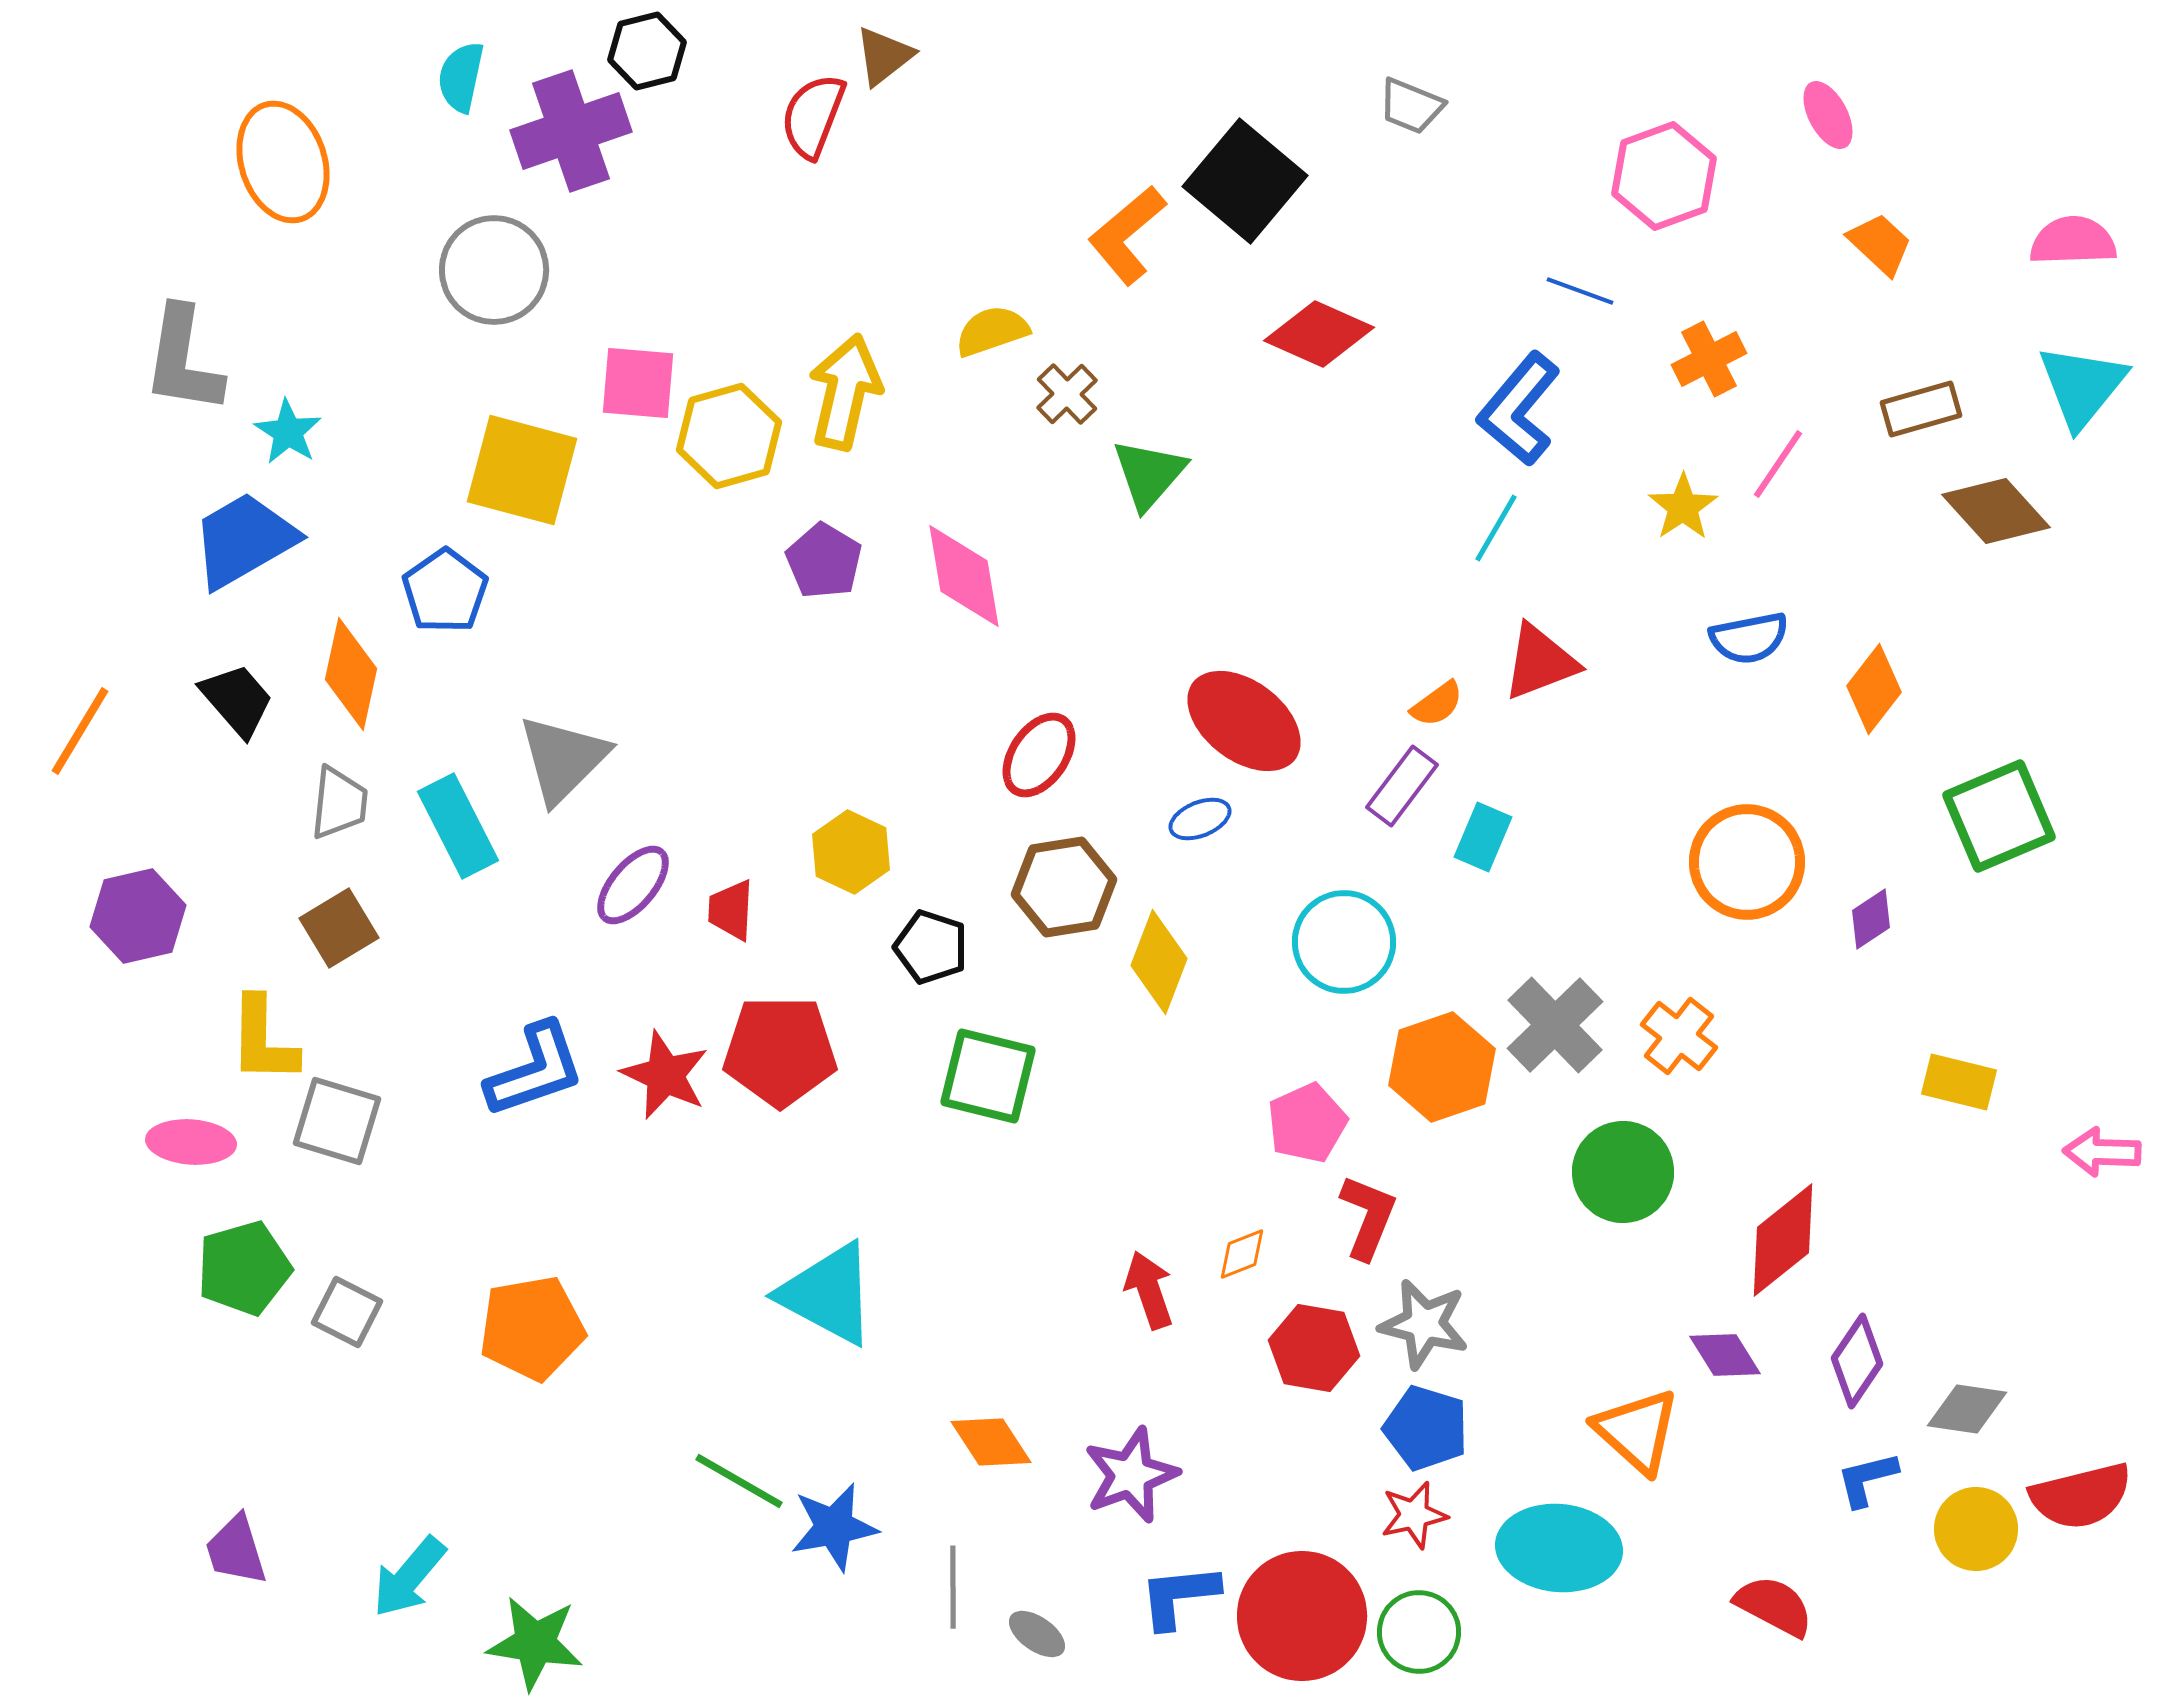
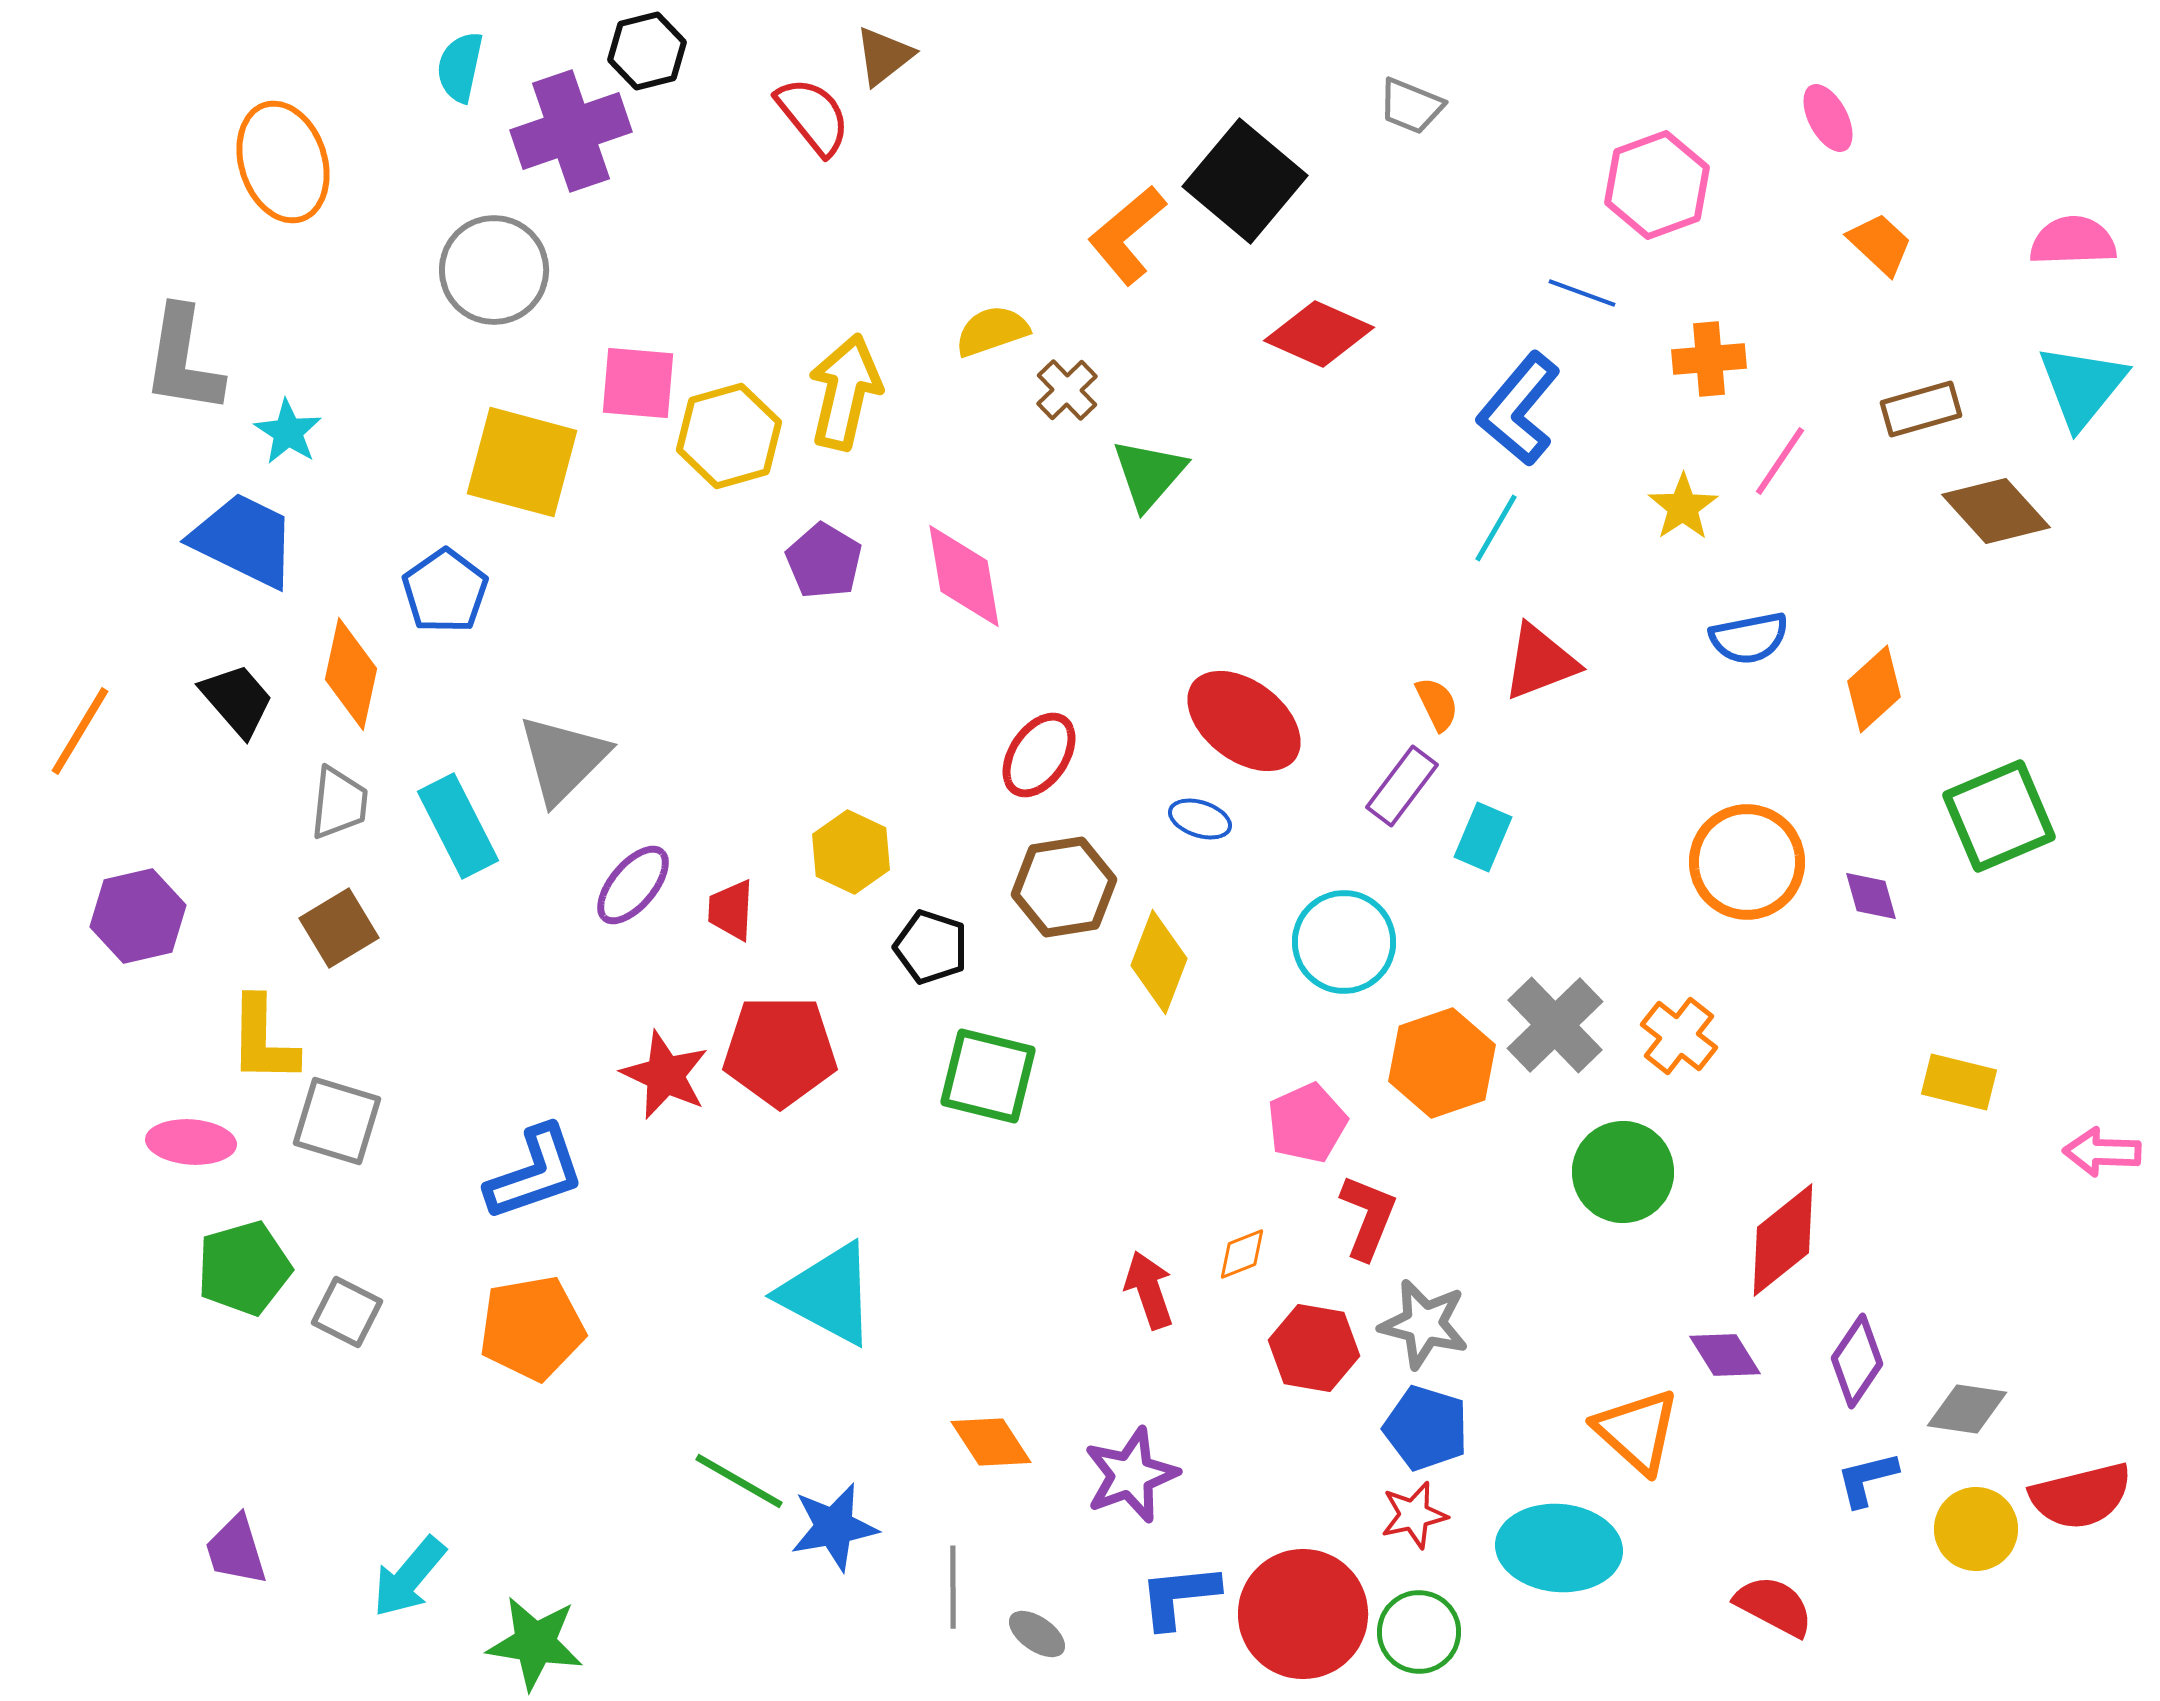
cyan semicircle at (461, 77): moved 1 px left, 10 px up
pink ellipse at (1828, 115): moved 3 px down
red semicircle at (813, 116): rotated 120 degrees clockwise
pink hexagon at (1664, 176): moved 7 px left, 9 px down
blue line at (1580, 291): moved 2 px right, 2 px down
orange cross at (1709, 359): rotated 22 degrees clockwise
brown cross at (1067, 394): moved 4 px up
pink line at (1778, 464): moved 2 px right, 3 px up
yellow square at (522, 470): moved 8 px up
blue trapezoid at (244, 540): rotated 56 degrees clockwise
orange diamond at (1874, 689): rotated 10 degrees clockwise
orange semicircle at (1437, 704): rotated 80 degrees counterclockwise
blue ellipse at (1200, 819): rotated 40 degrees clockwise
purple diamond at (1871, 919): moved 23 px up; rotated 72 degrees counterclockwise
orange hexagon at (1442, 1067): moved 4 px up
blue L-shape at (535, 1070): moved 103 px down
red circle at (1302, 1616): moved 1 px right, 2 px up
